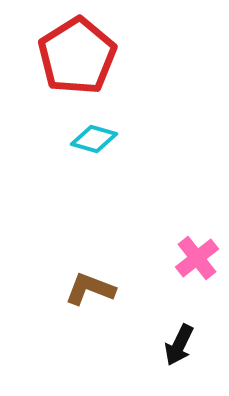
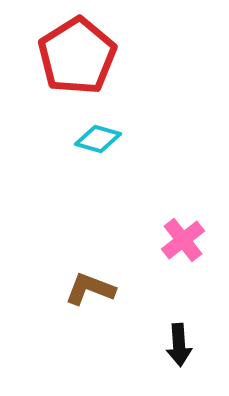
cyan diamond: moved 4 px right
pink cross: moved 14 px left, 18 px up
black arrow: rotated 30 degrees counterclockwise
